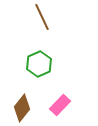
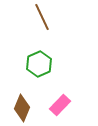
brown diamond: rotated 16 degrees counterclockwise
